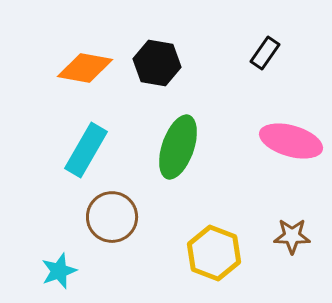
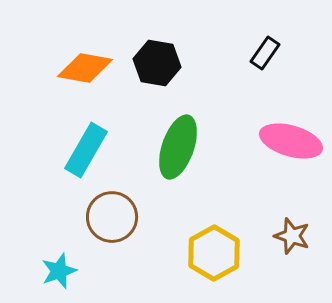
brown star: rotated 18 degrees clockwise
yellow hexagon: rotated 10 degrees clockwise
